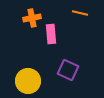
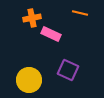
pink rectangle: rotated 60 degrees counterclockwise
yellow circle: moved 1 px right, 1 px up
